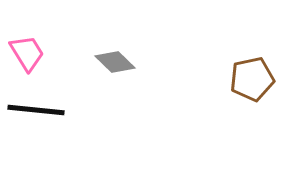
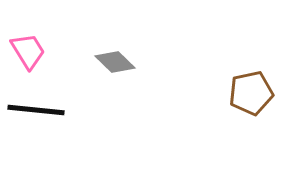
pink trapezoid: moved 1 px right, 2 px up
brown pentagon: moved 1 px left, 14 px down
